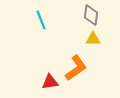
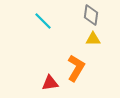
cyan line: moved 2 px right, 1 px down; rotated 24 degrees counterclockwise
orange L-shape: rotated 24 degrees counterclockwise
red triangle: moved 1 px down
